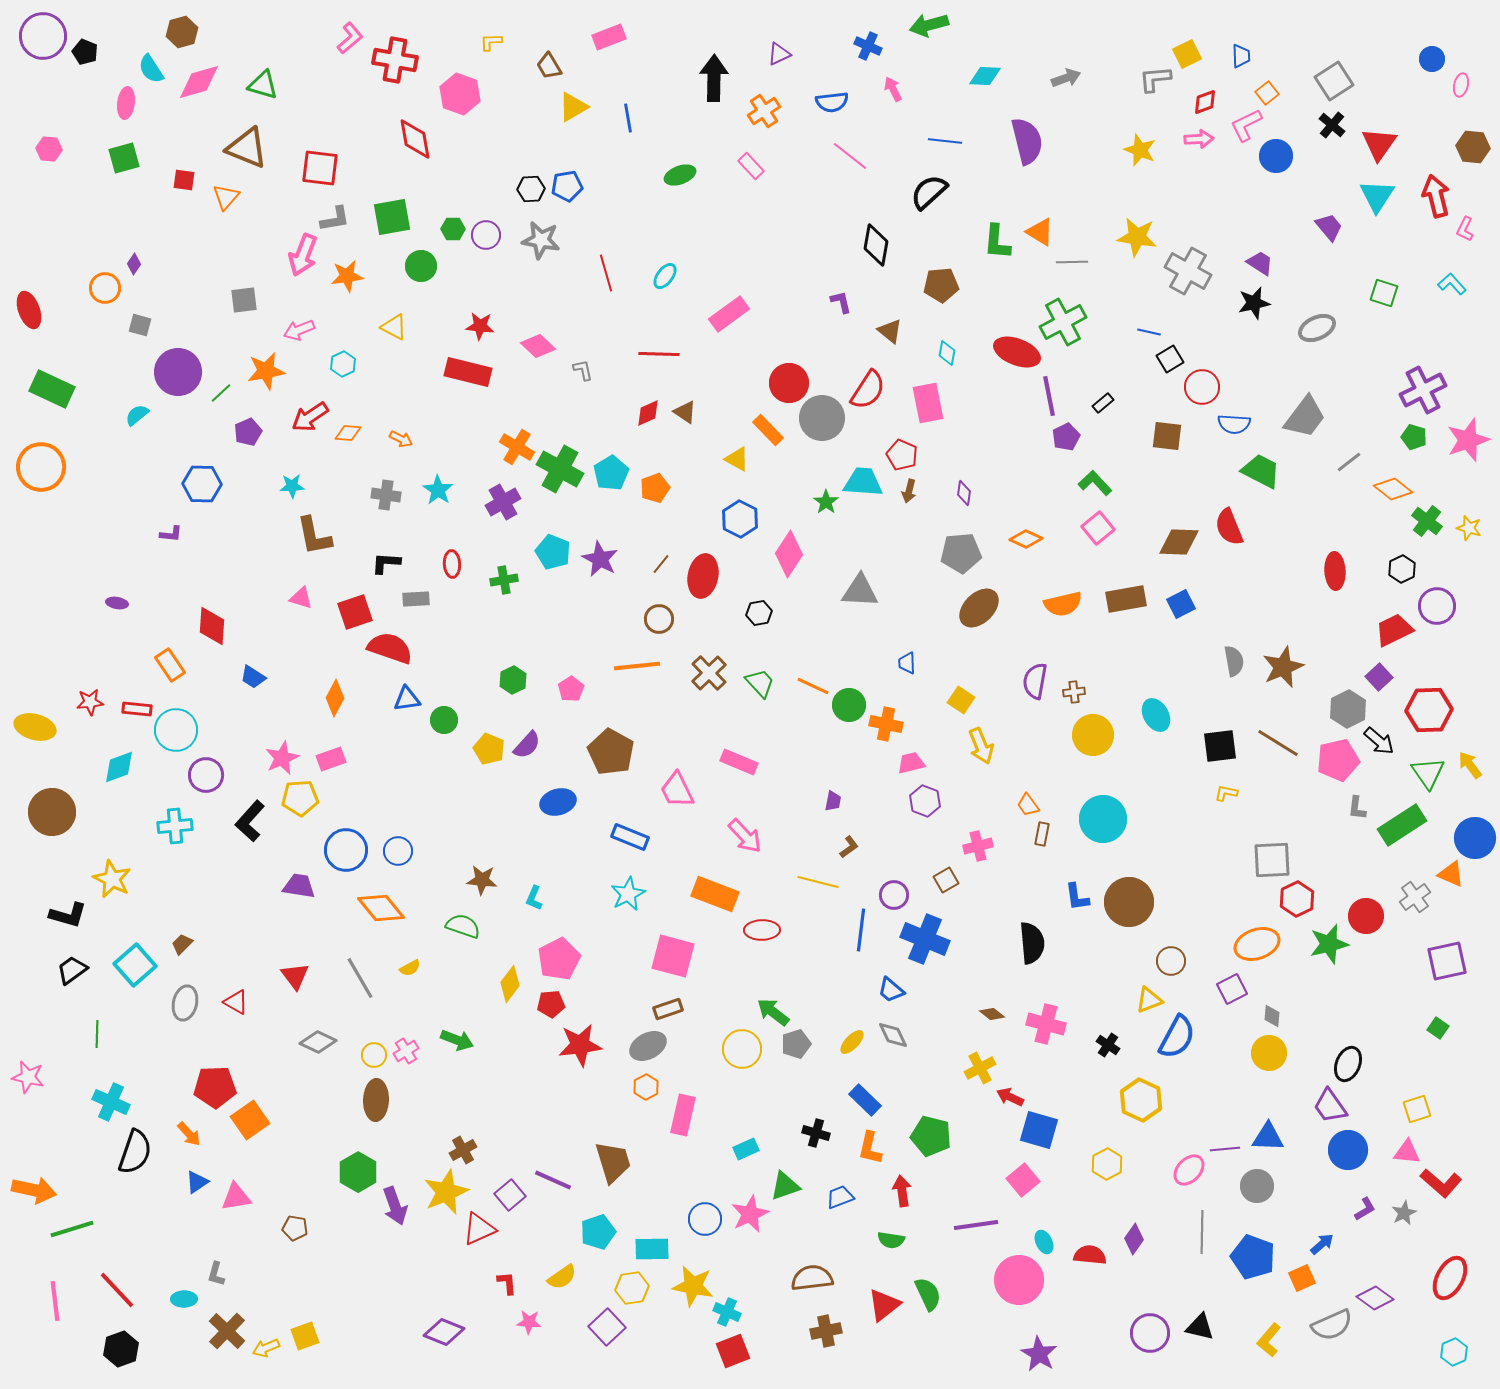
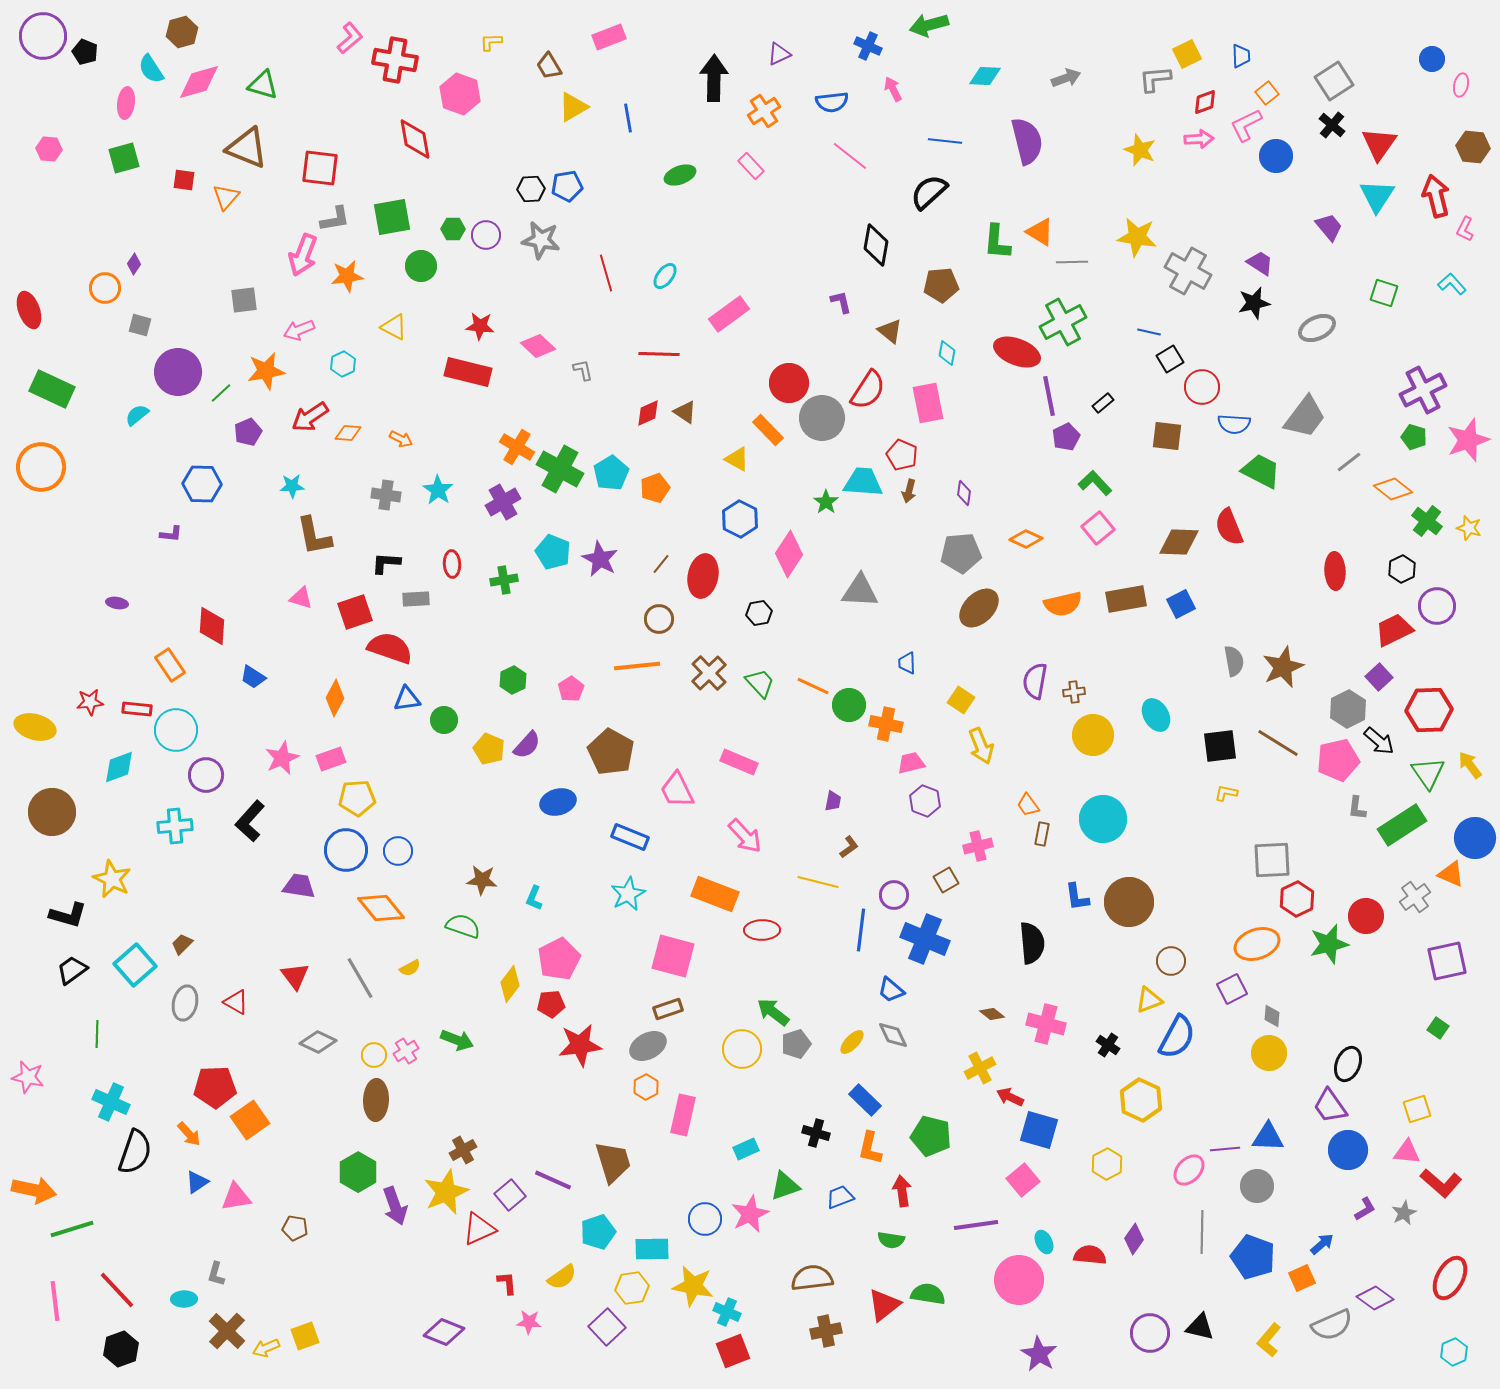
yellow pentagon at (300, 798): moved 57 px right
green semicircle at (928, 1294): rotated 56 degrees counterclockwise
